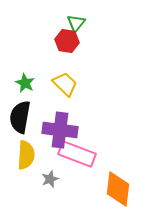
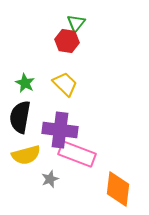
yellow semicircle: rotated 72 degrees clockwise
